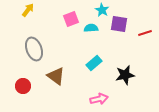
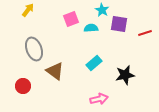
brown triangle: moved 1 px left, 5 px up
